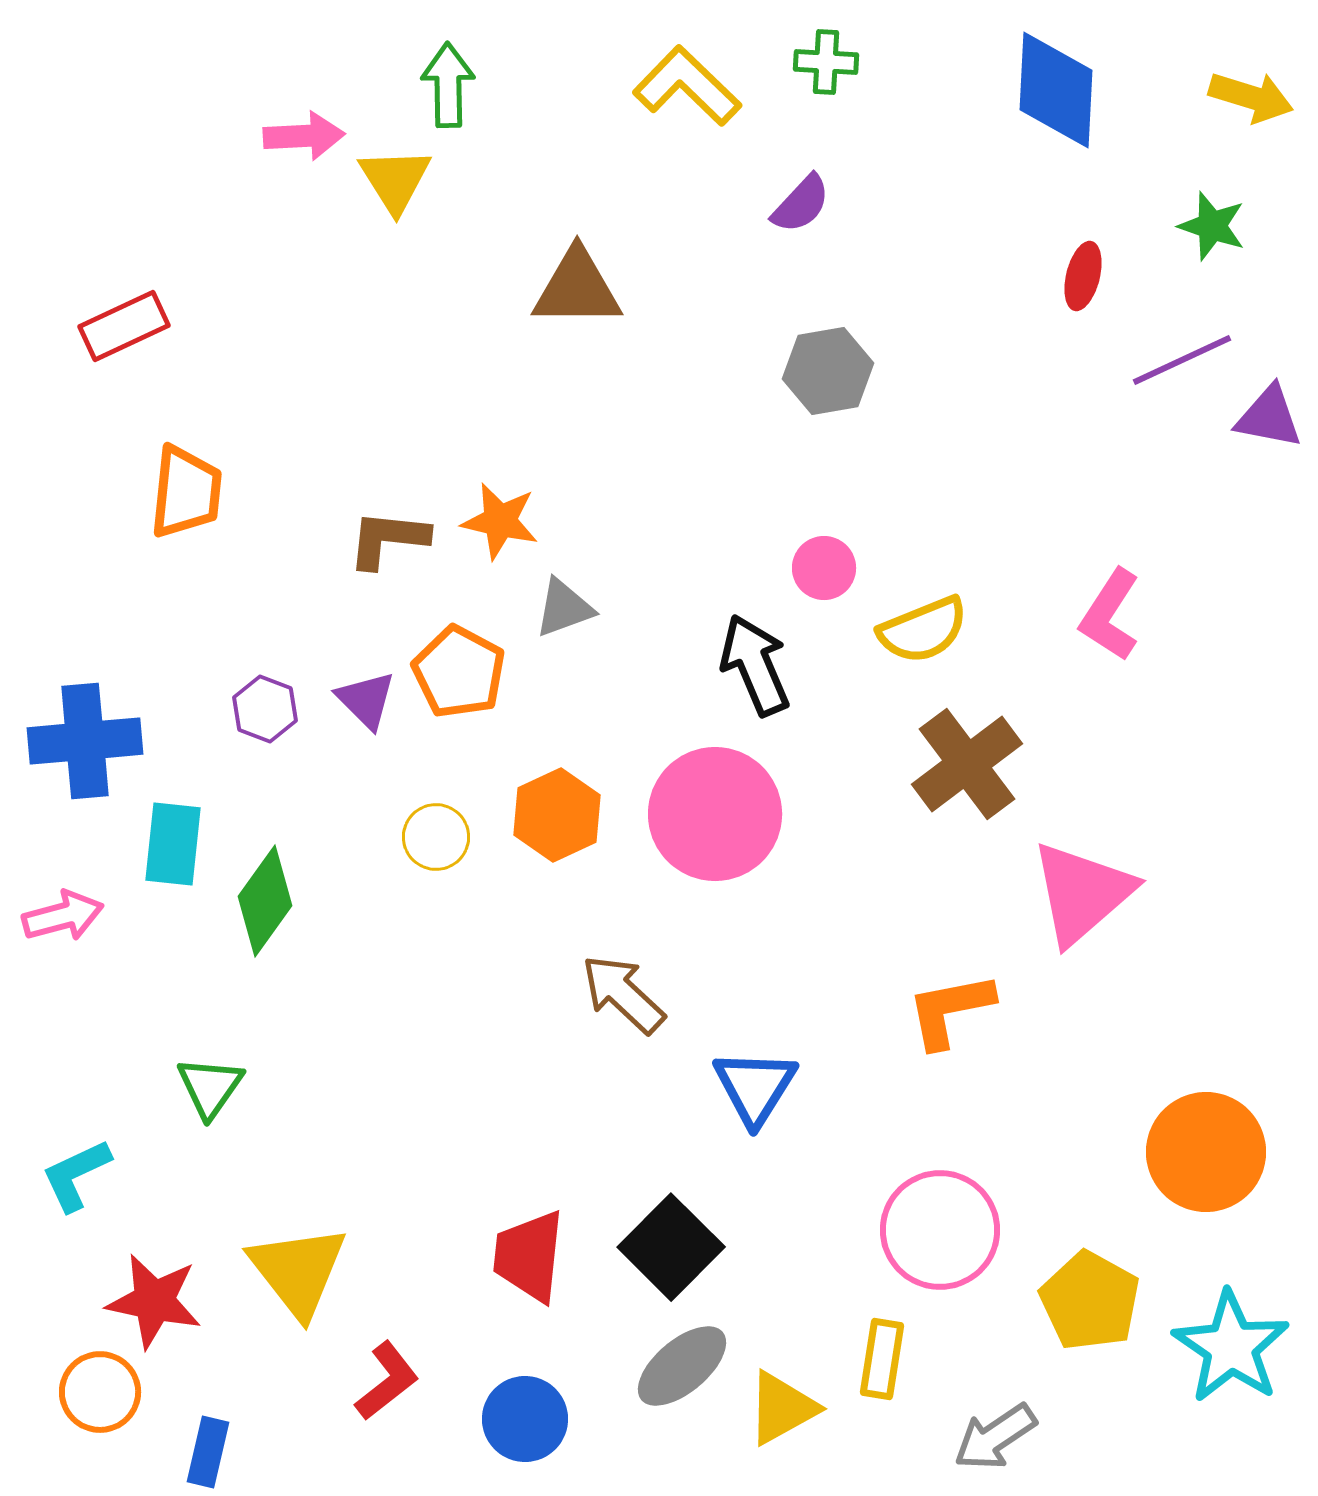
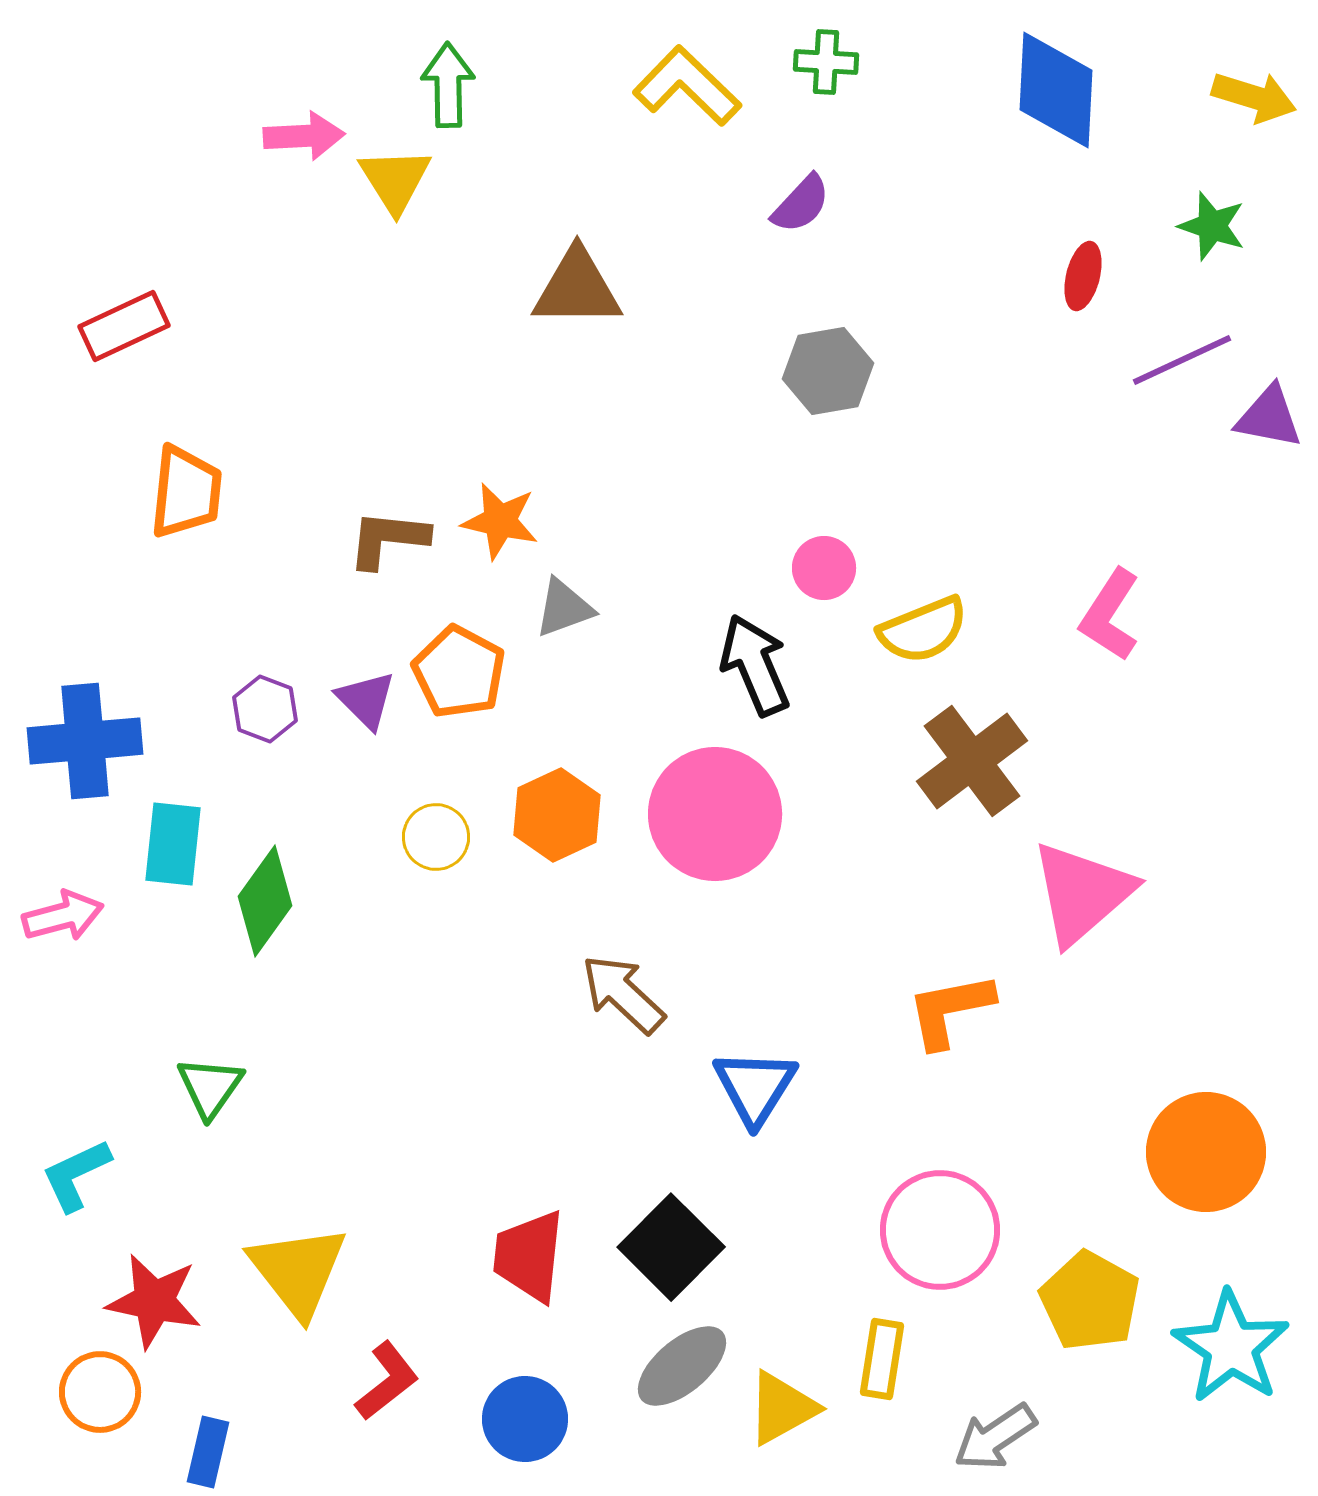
yellow arrow at (1251, 97): moved 3 px right
brown cross at (967, 764): moved 5 px right, 3 px up
